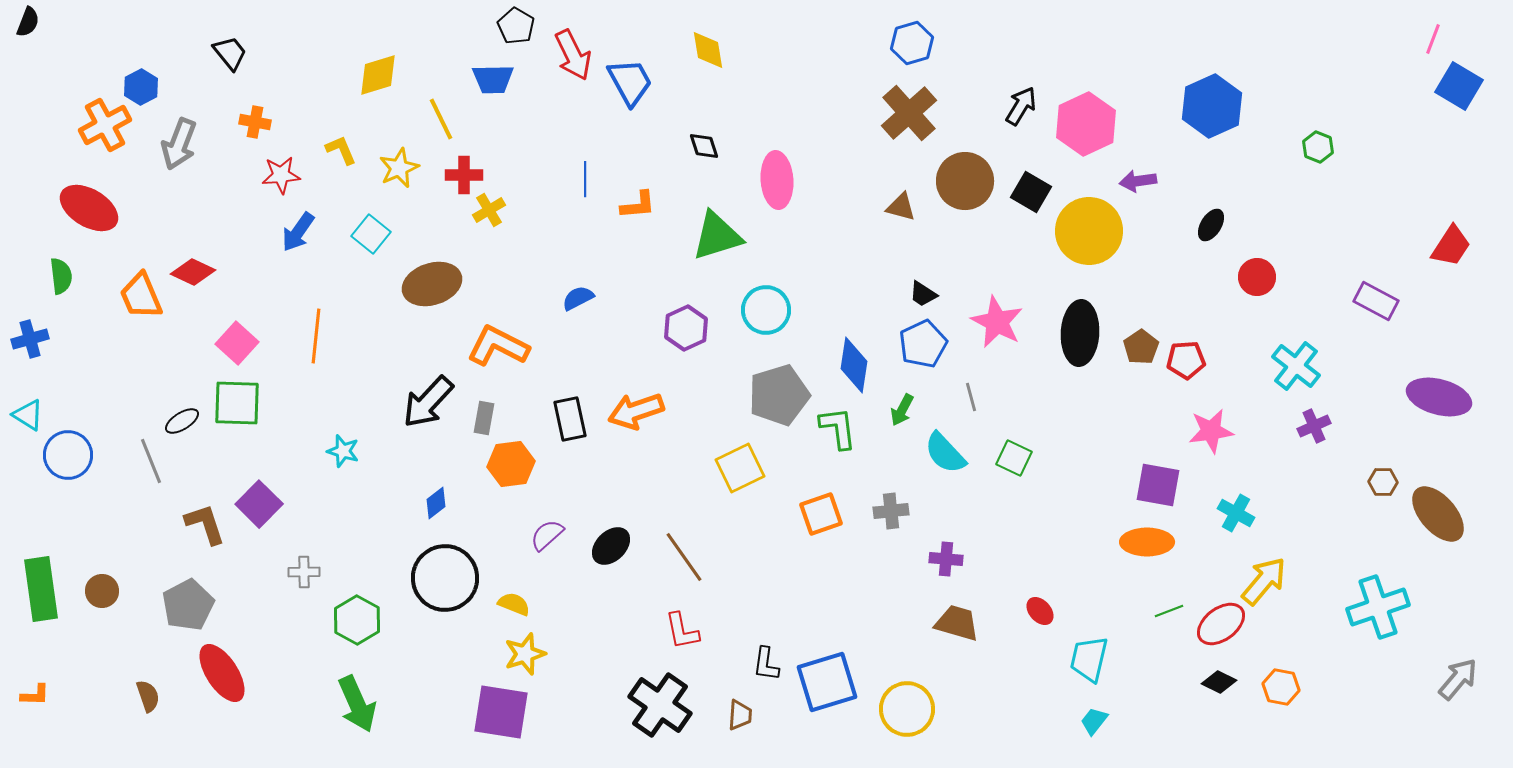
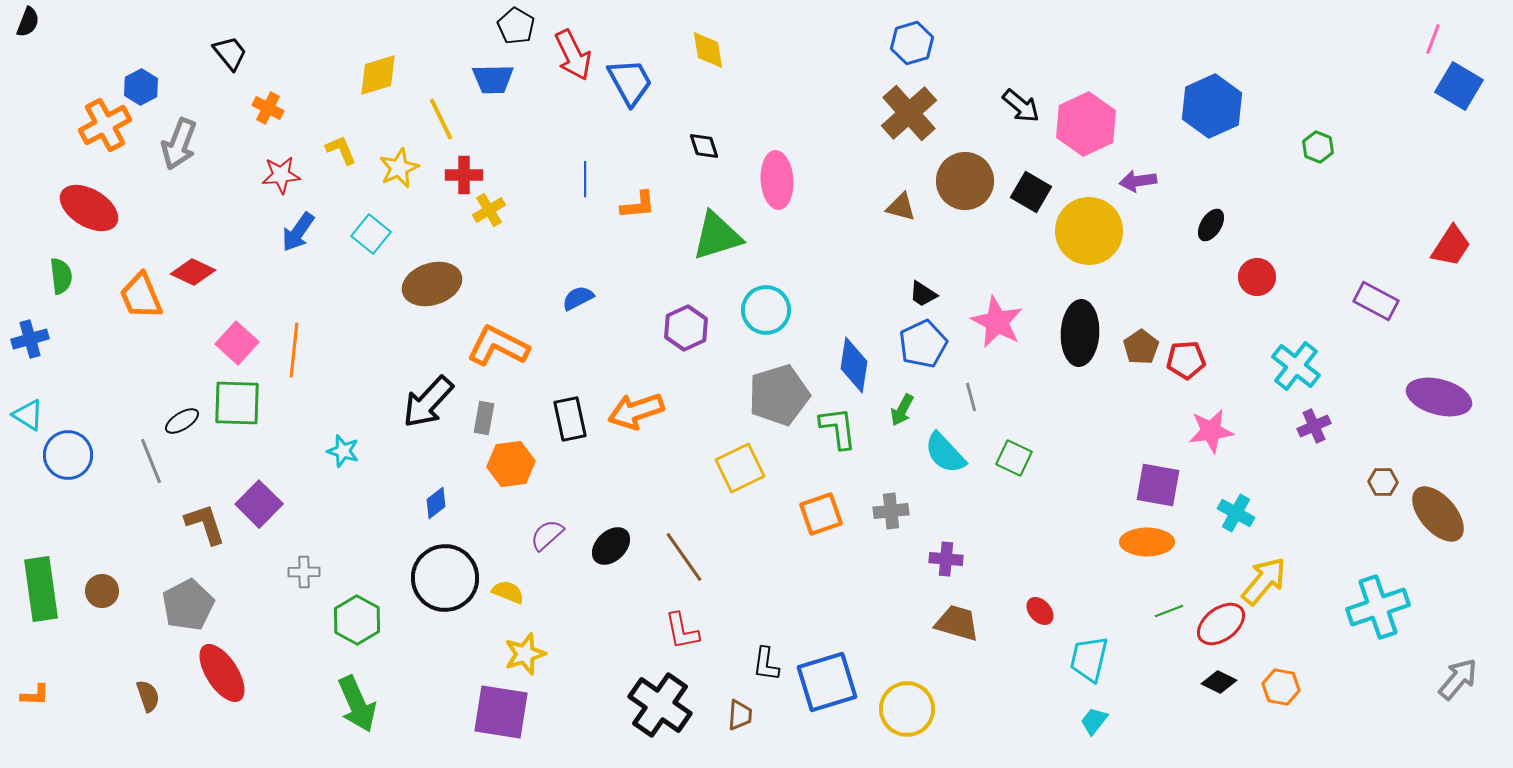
black arrow at (1021, 106): rotated 99 degrees clockwise
orange cross at (255, 122): moved 13 px right, 14 px up; rotated 16 degrees clockwise
orange line at (316, 336): moved 22 px left, 14 px down
yellow semicircle at (514, 604): moved 6 px left, 12 px up
